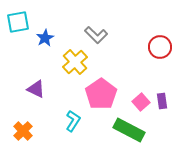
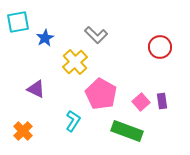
pink pentagon: rotated 8 degrees counterclockwise
green rectangle: moved 2 px left, 1 px down; rotated 8 degrees counterclockwise
